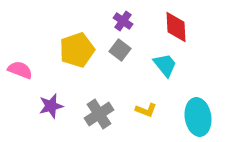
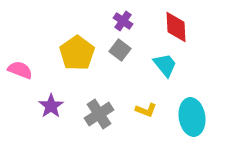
yellow pentagon: moved 3 px down; rotated 16 degrees counterclockwise
purple star: rotated 20 degrees counterclockwise
cyan ellipse: moved 6 px left
